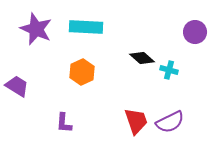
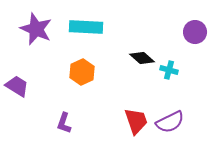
purple L-shape: rotated 15 degrees clockwise
